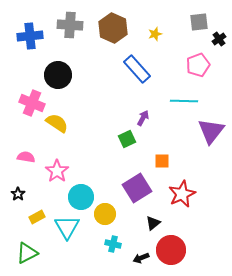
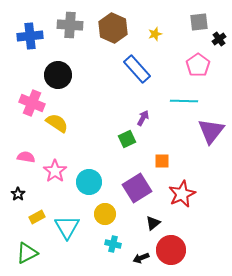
pink pentagon: rotated 15 degrees counterclockwise
pink star: moved 2 px left
cyan circle: moved 8 px right, 15 px up
